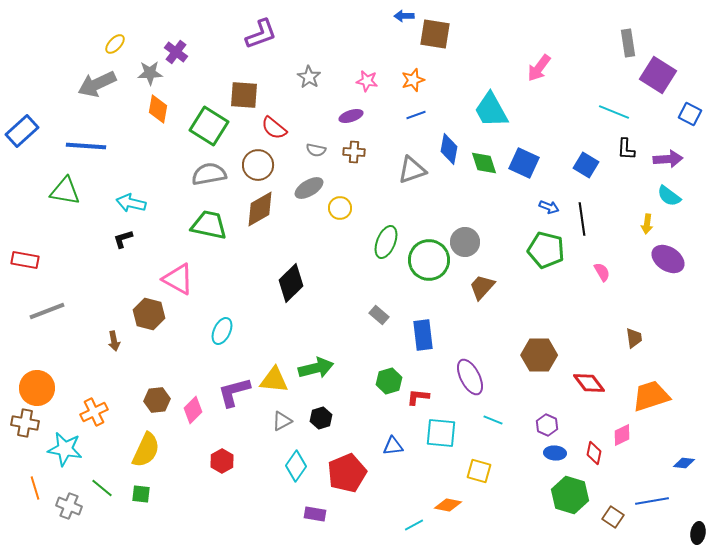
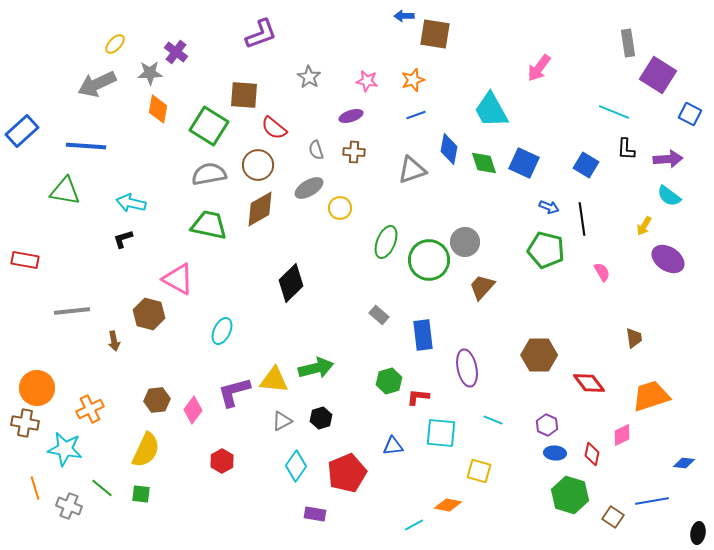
gray semicircle at (316, 150): rotated 60 degrees clockwise
yellow arrow at (647, 224): moved 3 px left, 2 px down; rotated 24 degrees clockwise
gray line at (47, 311): moved 25 px right; rotated 15 degrees clockwise
purple ellipse at (470, 377): moved 3 px left, 9 px up; rotated 15 degrees clockwise
pink diamond at (193, 410): rotated 8 degrees counterclockwise
orange cross at (94, 412): moved 4 px left, 3 px up
red diamond at (594, 453): moved 2 px left, 1 px down
